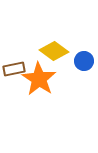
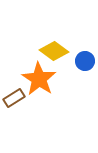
blue circle: moved 1 px right
brown rectangle: moved 29 px down; rotated 20 degrees counterclockwise
